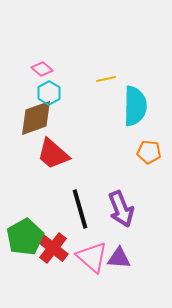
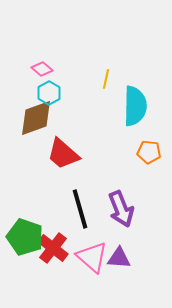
yellow line: rotated 66 degrees counterclockwise
red trapezoid: moved 10 px right
green pentagon: rotated 24 degrees counterclockwise
